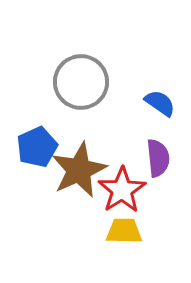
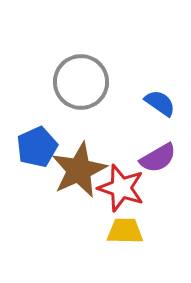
purple semicircle: rotated 66 degrees clockwise
red star: moved 1 px left, 2 px up; rotated 21 degrees counterclockwise
yellow trapezoid: moved 1 px right
